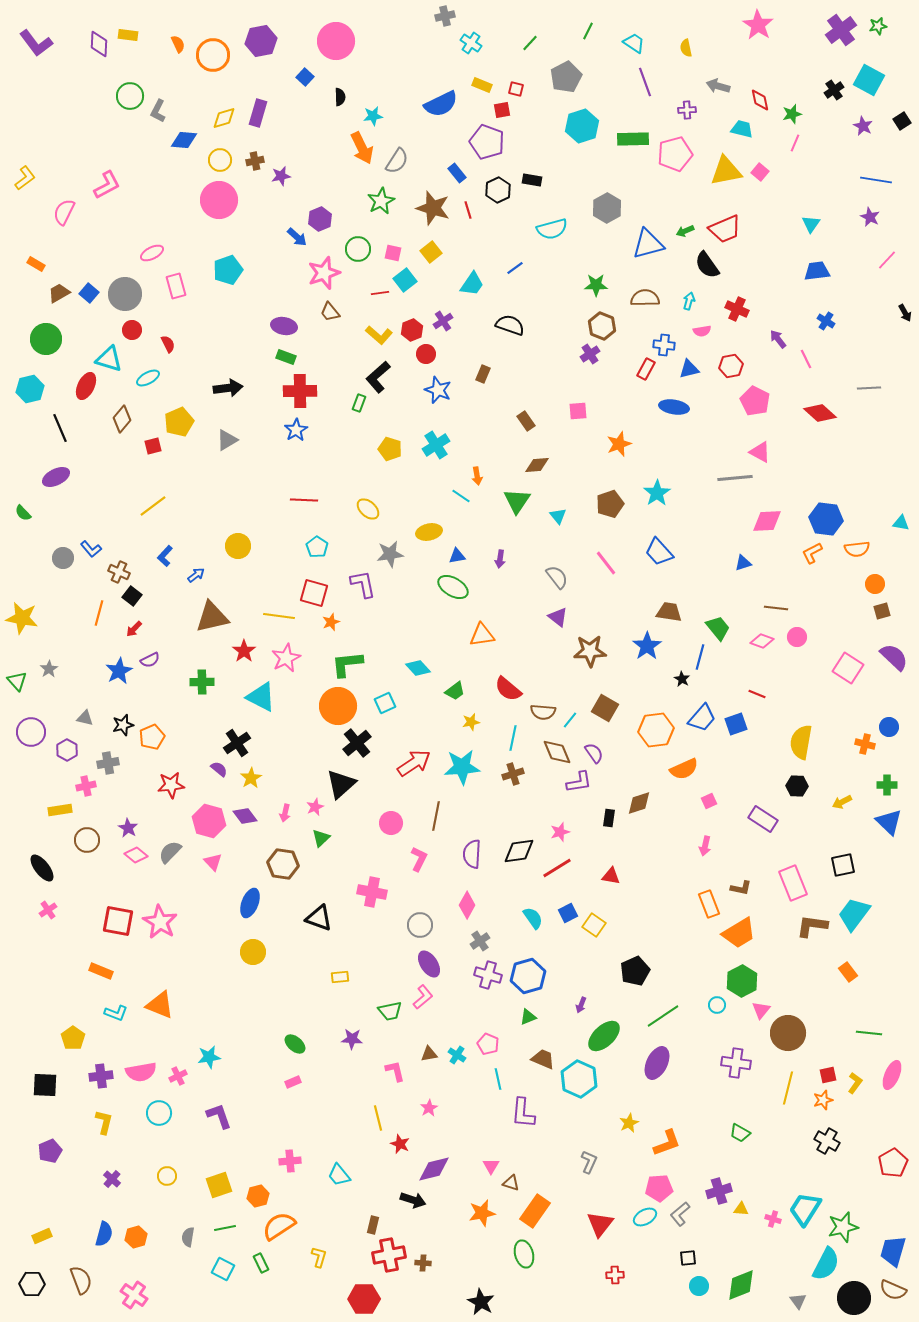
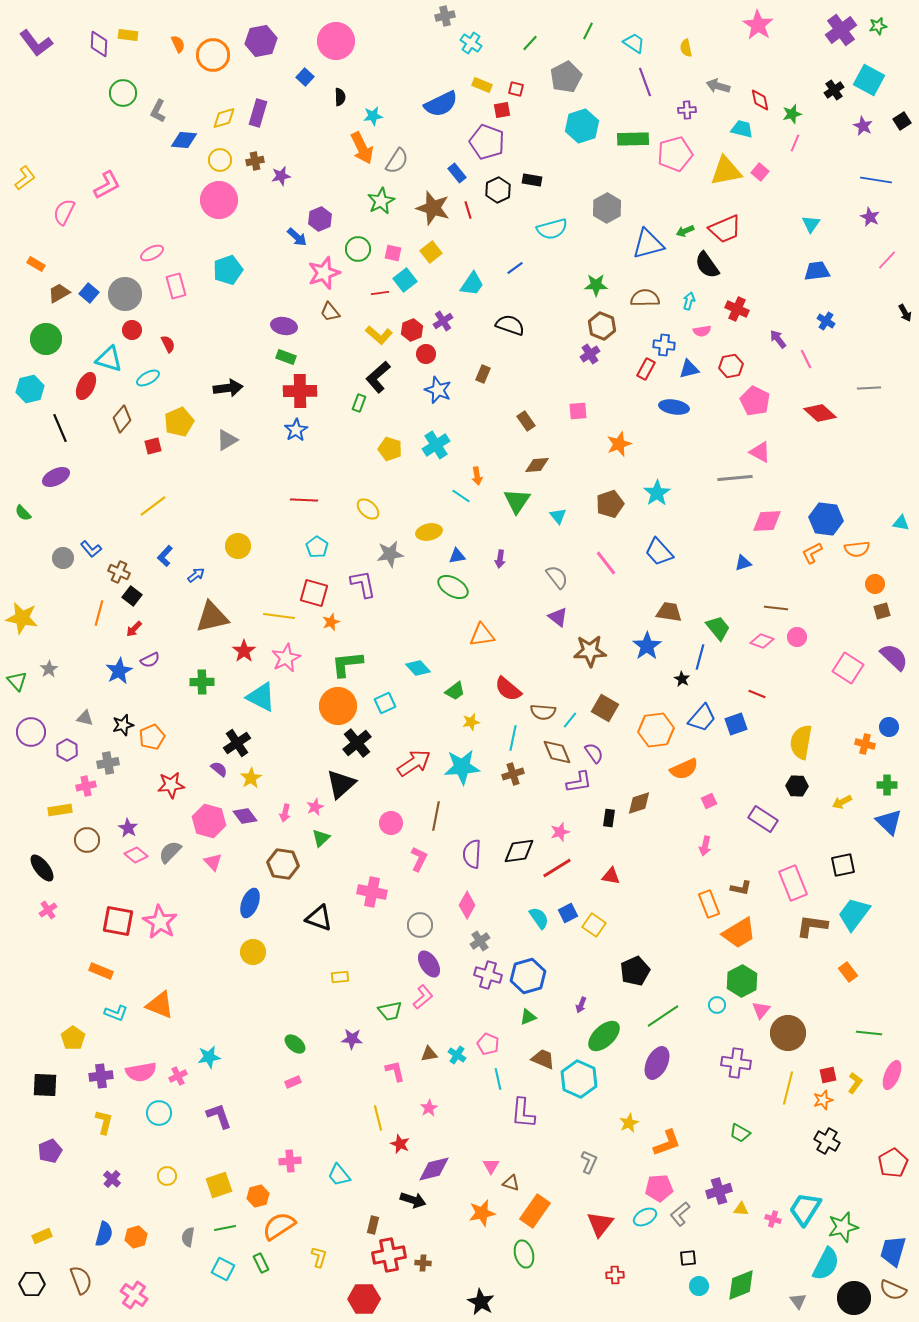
green circle at (130, 96): moved 7 px left, 3 px up
cyan semicircle at (533, 918): moved 6 px right
